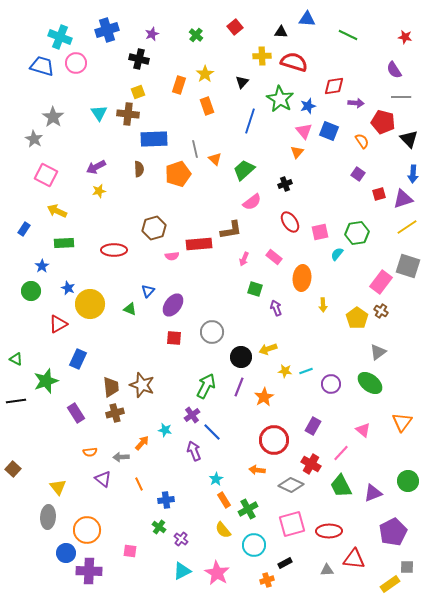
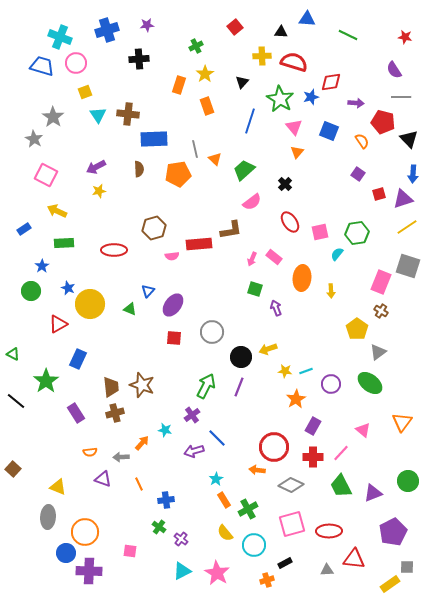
purple star at (152, 34): moved 5 px left, 9 px up; rotated 16 degrees clockwise
green cross at (196, 35): moved 11 px down; rotated 24 degrees clockwise
black cross at (139, 59): rotated 18 degrees counterclockwise
red diamond at (334, 86): moved 3 px left, 4 px up
yellow square at (138, 92): moved 53 px left
blue star at (308, 106): moved 3 px right, 9 px up
cyan triangle at (99, 113): moved 1 px left, 2 px down
pink triangle at (304, 131): moved 10 px left, 4 px up
orange pentagon at (178, 174): rotated 10 degrees clockwise
black cross at (285, 184): rotated 24 degrees counterclockwise
blue rectangle at (24, 229): rotated 24 degrees clockwise
pink arrow at (244, 259): moved 8 px right
pink rectangle at (381, 282): rotated 15 degrees counterclockwise
yellow arrow at (323, 305): moved 8 px right, 14 px up
yellow pentagon at (357, 318): moved 11 px down
green triangle at (16, 359): moved 3 px left, 5 px up
green star at (46, 381): rotated 15 degrees counterclockwise
orange star at (264, 397): moved 32 px right, 2 px down
black line at (16, 401): rotated 48 degrees clockwise
blue line at (212, 432): moved 5 px right, 6 px down
red circle at (274, 440): moved 7 px down
purple arrow at (194, 451): rotated 84 degrees counterclockwise
red cross at (311, 464): moved 2 px right, 7 px up; rotated 30 degrees counterclockwise
purple triangle at (103, 479): rotated 18 degrees counterclockwise
yellow triangle at (58, 487): rotated 30 degrees counterclockwise
orange circle at (87, 530): moved 2 px left, 2 px down
yellow semicircle at (223, 530): moved 2 px right, 3 px down
